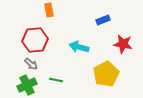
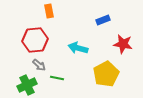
orange rectangle: moved 1 px down
cyan arrow: moved 1 px left, 1 px down
gray arrow: moved 8 px right, 1 px down
green line: moved 1 px right, 2 px up
